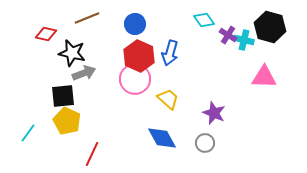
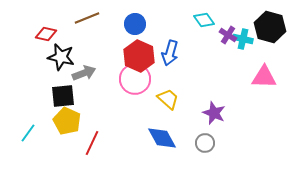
cyan cross: moved 1 px left, 1 px up
black star: moved 11 px left, 4 px down
red line: moved 11 px up
